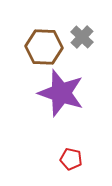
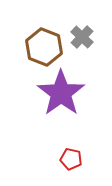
brown hexagon: rotated 18 degrees clockwise
purple star: rotated 18 degrees clockwise
